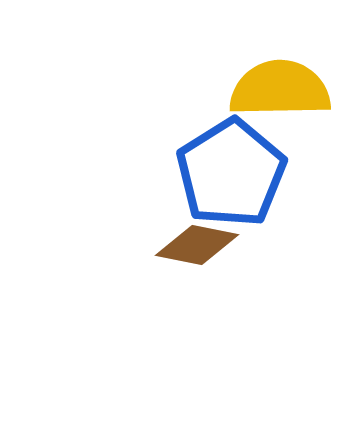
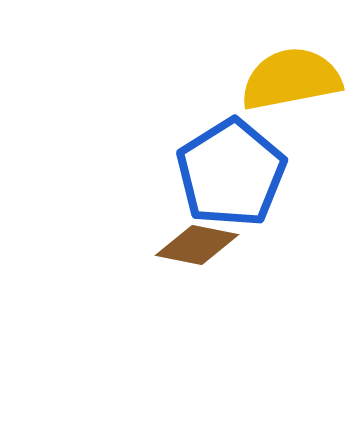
yellow semicircle: moved 11 px right, 10 px up; rotated 10 degrees counterclockwise
